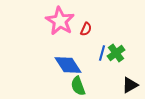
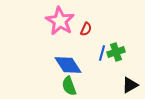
green cross: moved 1 px up; rotated 18 degrees clockwise
green semicircle: moved 9 px left
